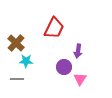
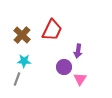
red trapezoid: moved 2 px left, 2 px down
brown cross: moved 6 px right, 8 px up
cyan star: moved 2 px left
gray line: rotated 72 degrees counterclockwise
